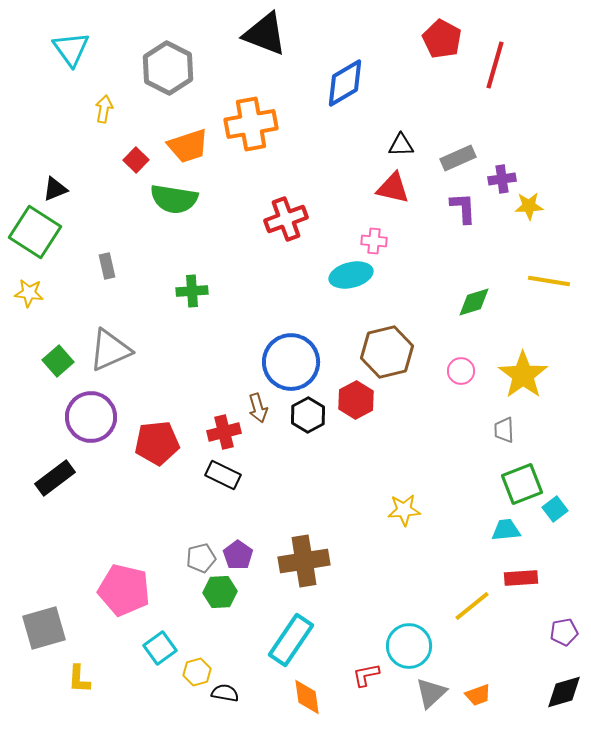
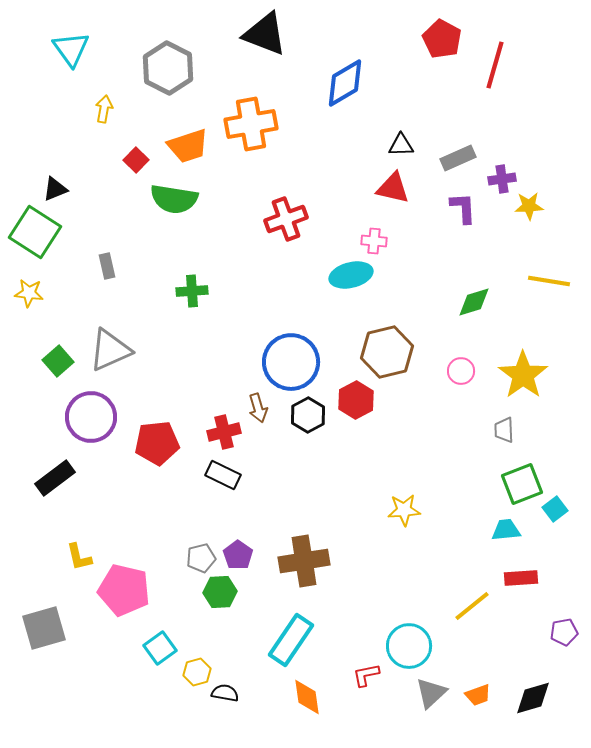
yellow L-shape at (79, 679): moved 122 px up; rotated 16 degrees counterclockwise
black diamond at (564, 692): moved 31 px left, 6 px down
